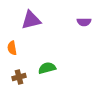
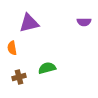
purple triangle: moved 2 px left, 3 px down
